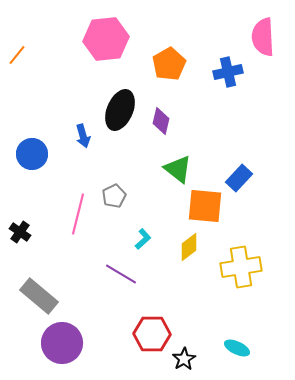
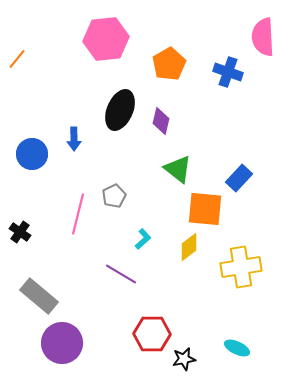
orange line: moved 4 px down
blue cross: rotated 32 degrees clockwise
blue arrow: moved 9 px left, 3 px down; rotated 15 degrees clockwise
orange square: moved 3 px down
black star: rotated 20 degrees clockwise
